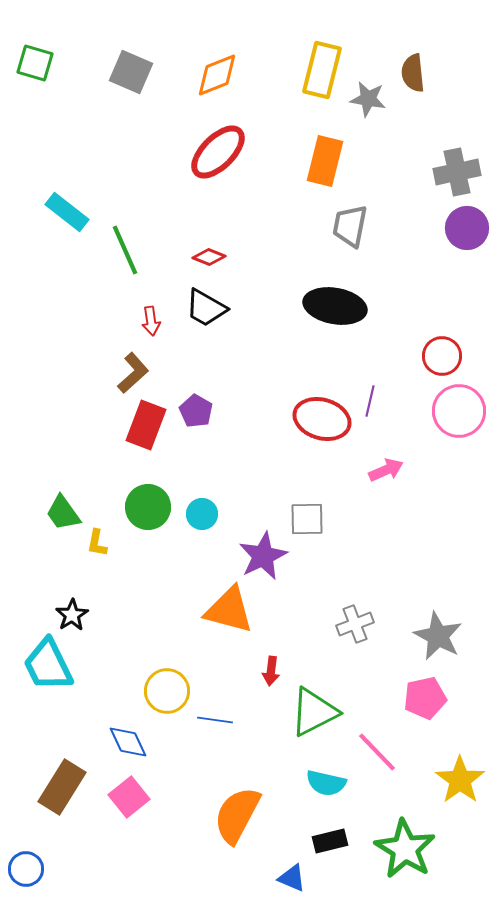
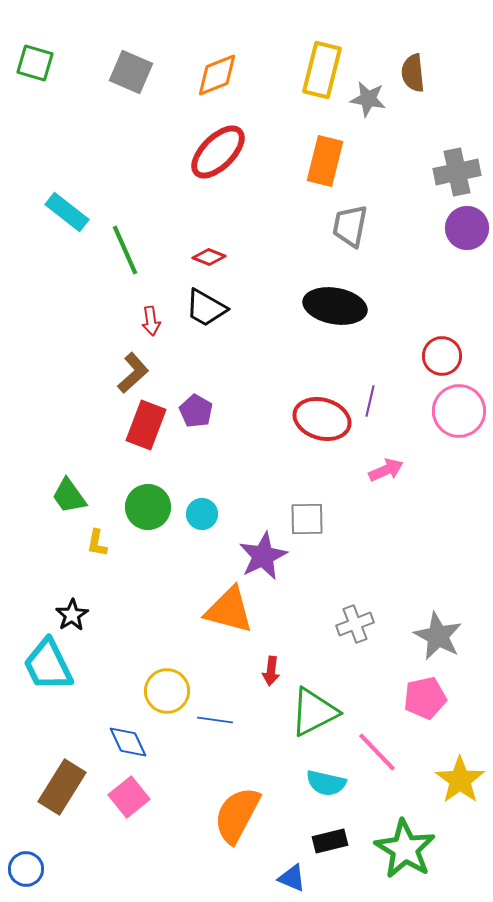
green trapezoid at (63, 513): moved 6 px right, 17 px up
